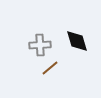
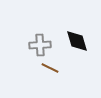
brown line: rotated 66 degrees clockwise
